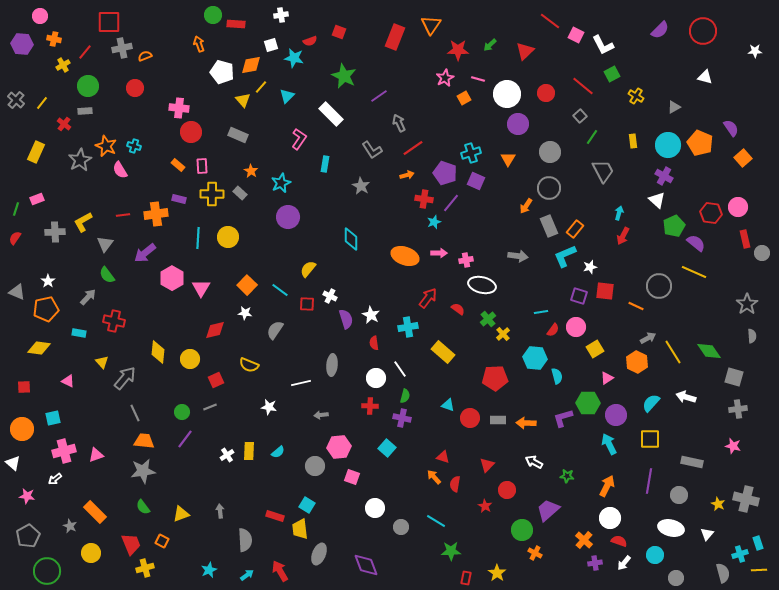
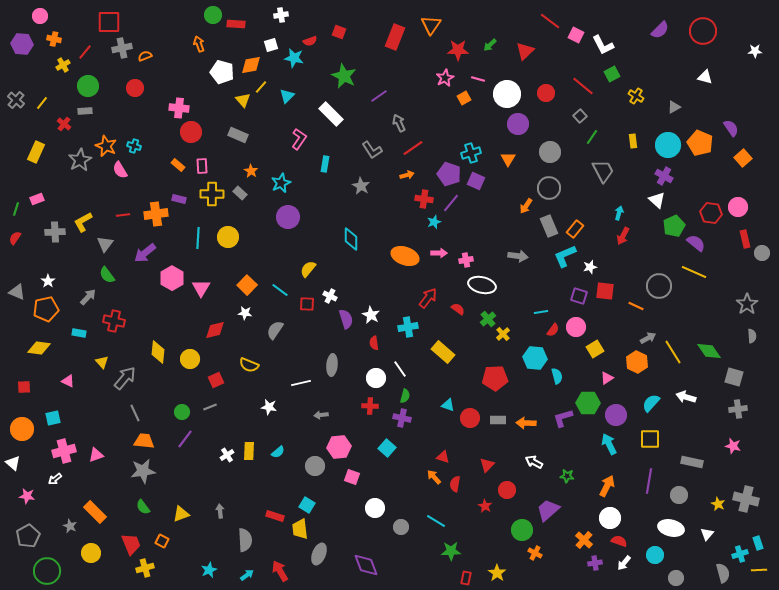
purple pentagon at (445, 173): moved 4 px right, 1 px down
